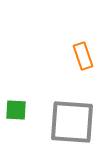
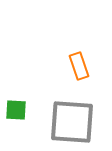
orange rectangle: moved 4 px left, 10 px down
